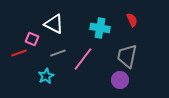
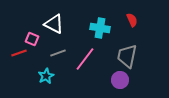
pink line: moved 2 px right
